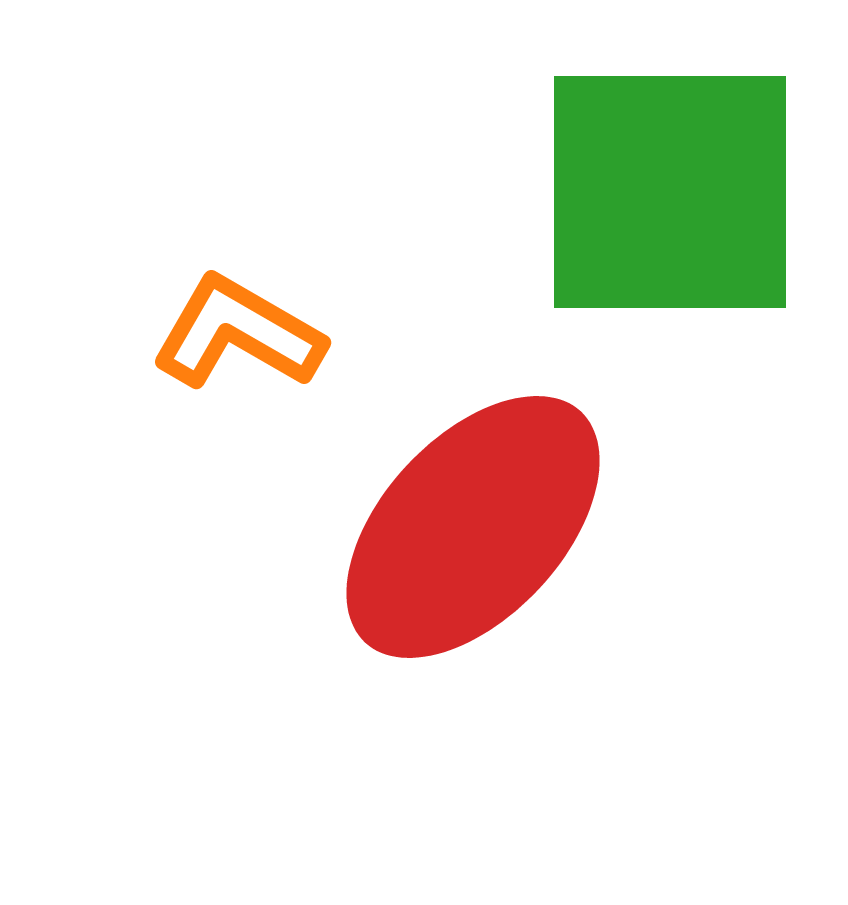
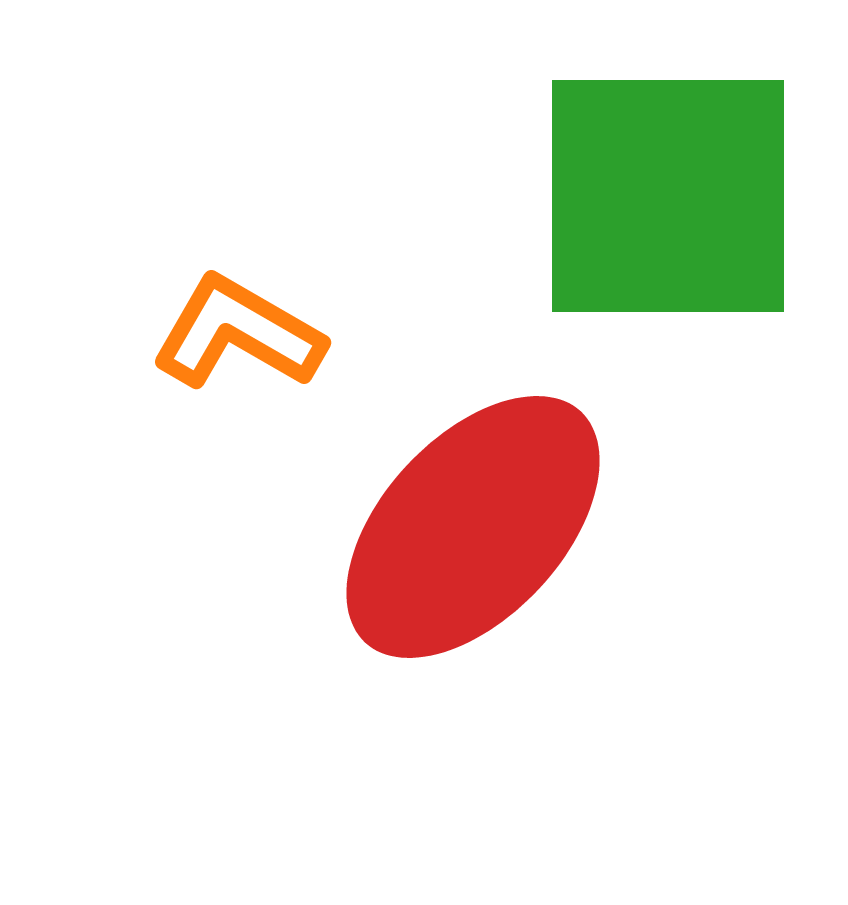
green square: moved 2 px left, 4 px down
